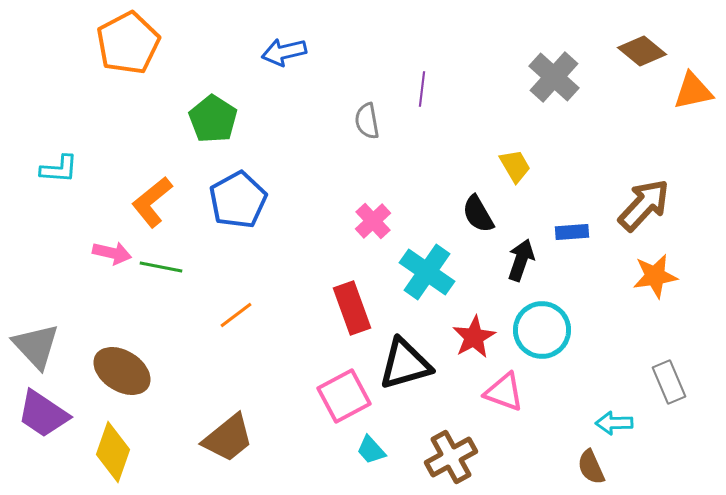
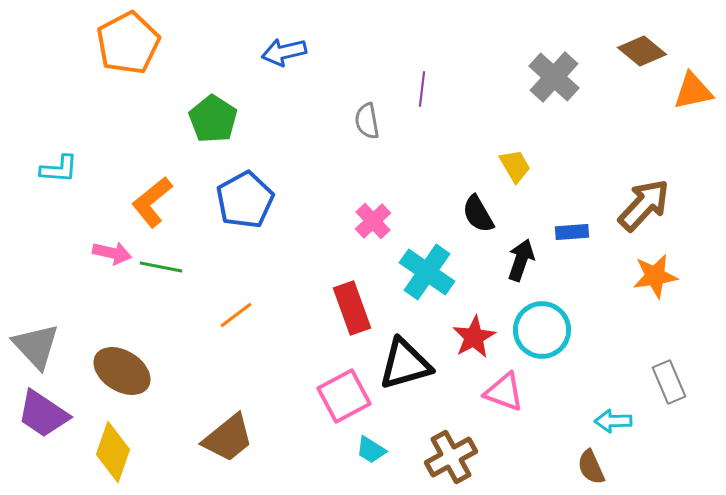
blue pentagon: moved 7 px right
cyan arrow: moved 1 px left, 2 px up
cyan trapezoid: rotated 16 degrees counterclockwise
